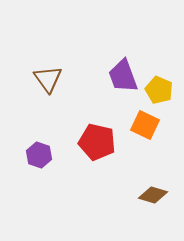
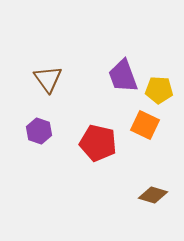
yellow pentagon: rotated 20 degrees counterclockwise
red pentagon: moved 1 px right, 1 px down
purple hexagon: moved 24 px up
